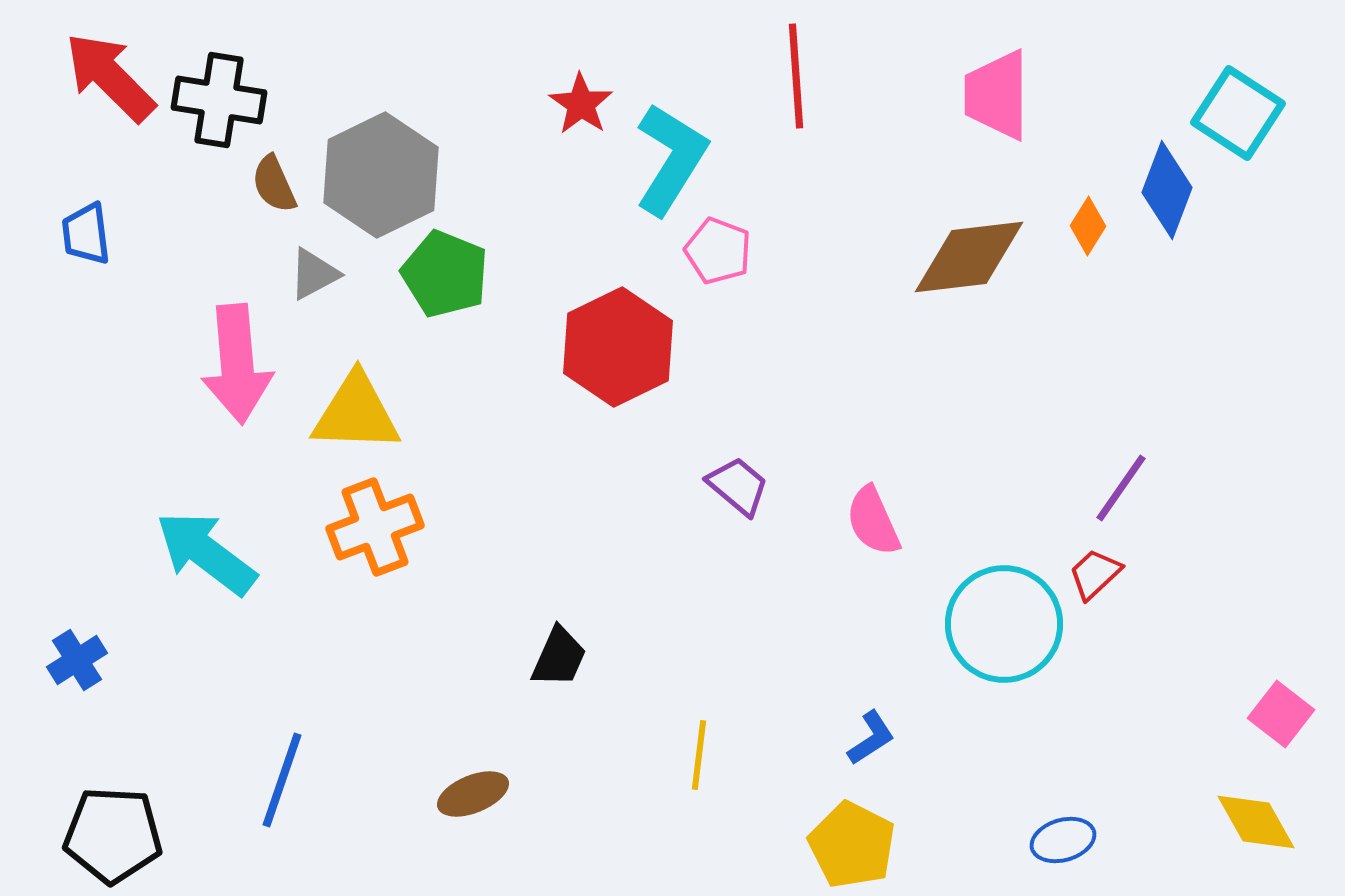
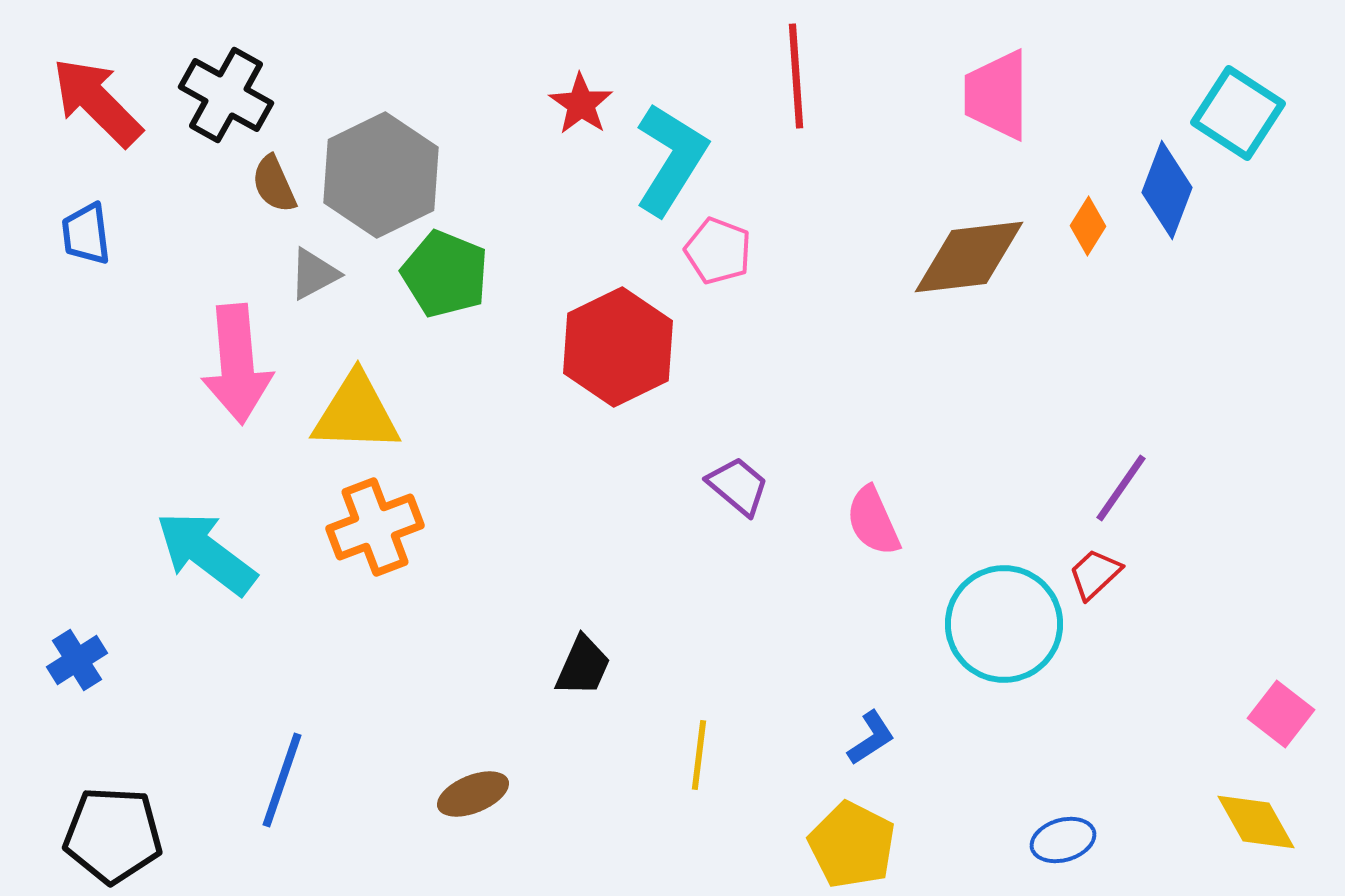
red arrow: moved 13 px left, 25 px down
black cross: moved 7 px right, 5 px up; rotated 20 degrees clockwise
black trapezoid: moved 24 px right, 9 px down
